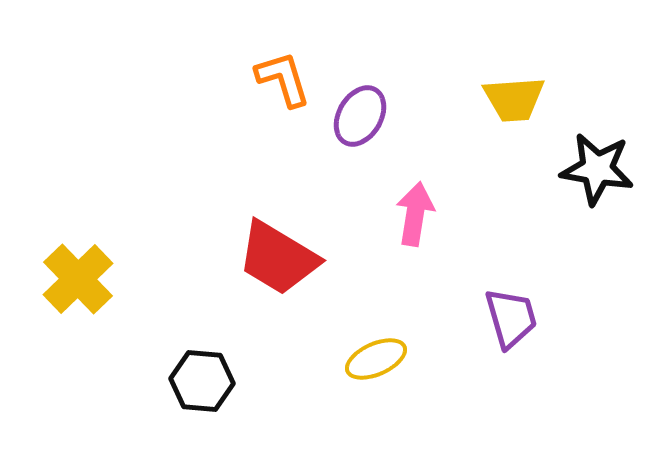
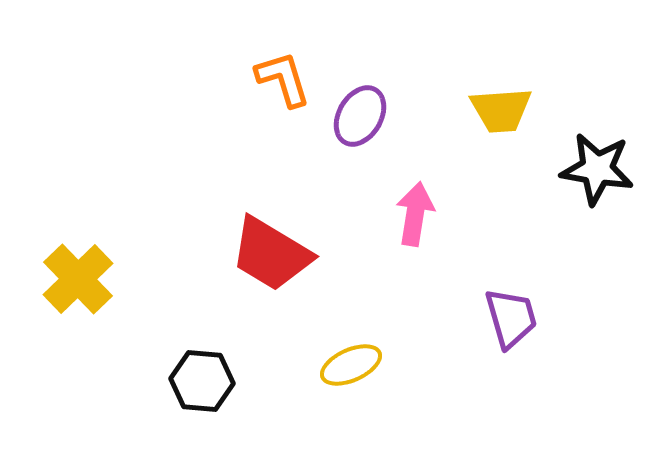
yellow trapezoid: moved 13 px left, 11 px down
red trapezoid: moved 7 px left, 4 px up
yellow ellipse: moved 25 px left, 6 px down
